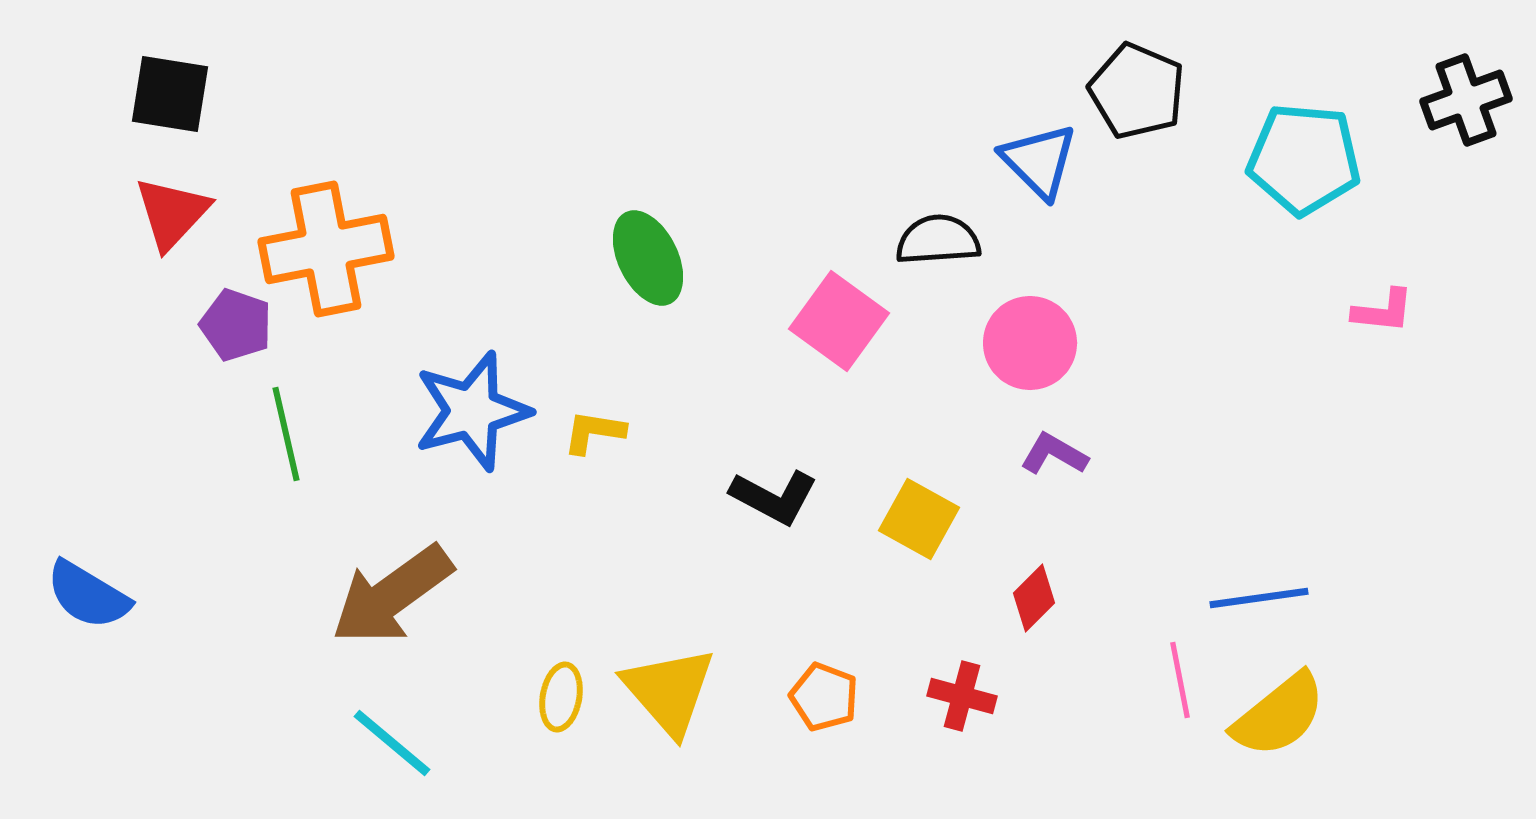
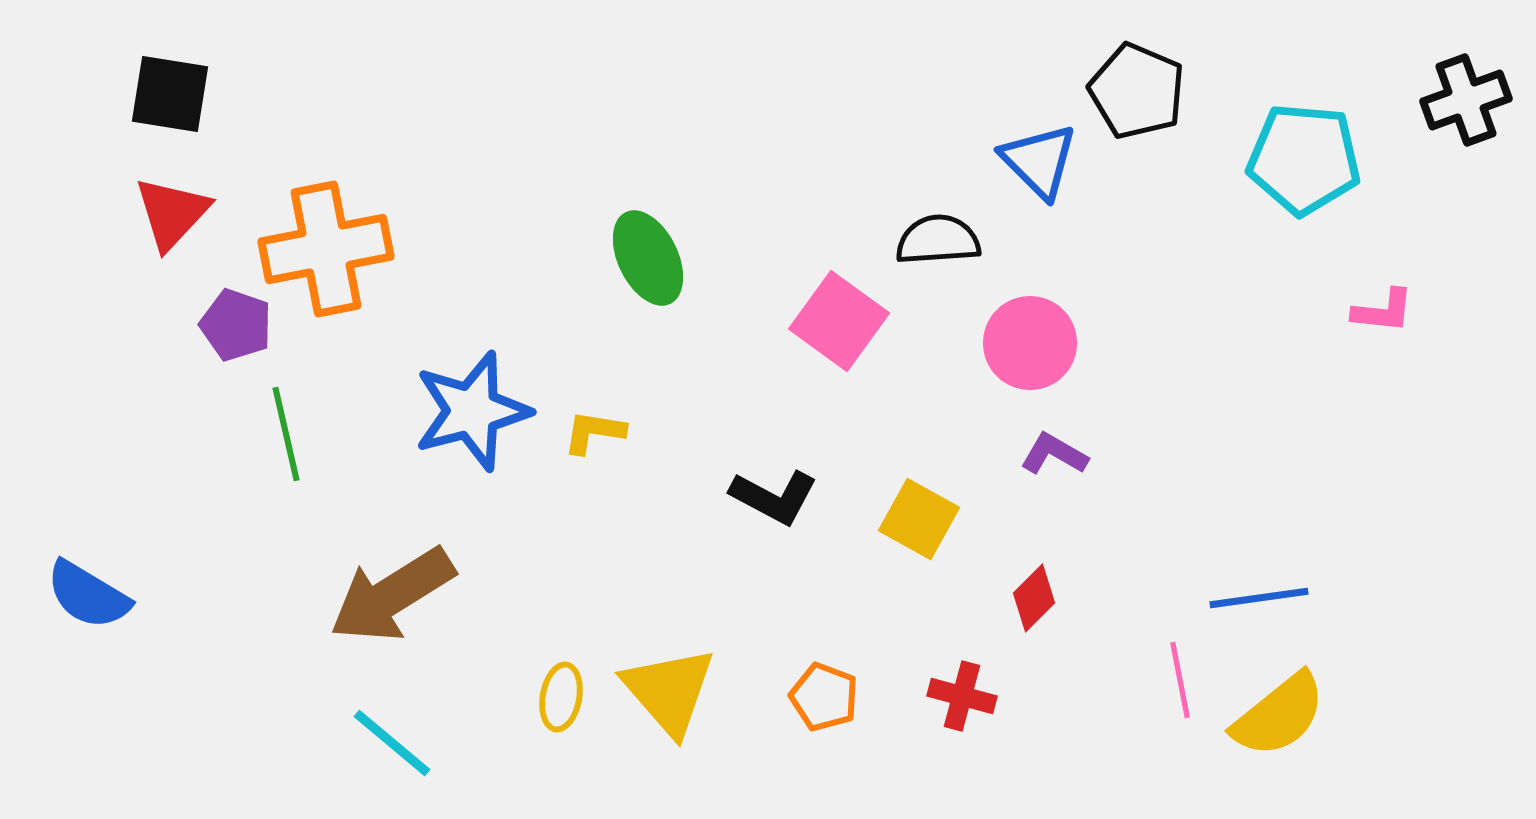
brown arrow: rotated 4 degrees clockwise
